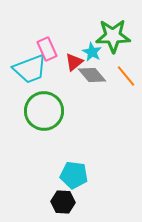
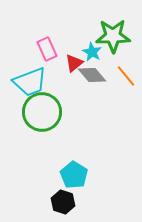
red triangle: moved 1 px down
cyan trapezoid: moved 13 px down
green circle: moved 2 px left, 1 px down
cyan pentagon: rotated 24 degrees clockwise
black hexagon: rotated 15 degrees clockwise
